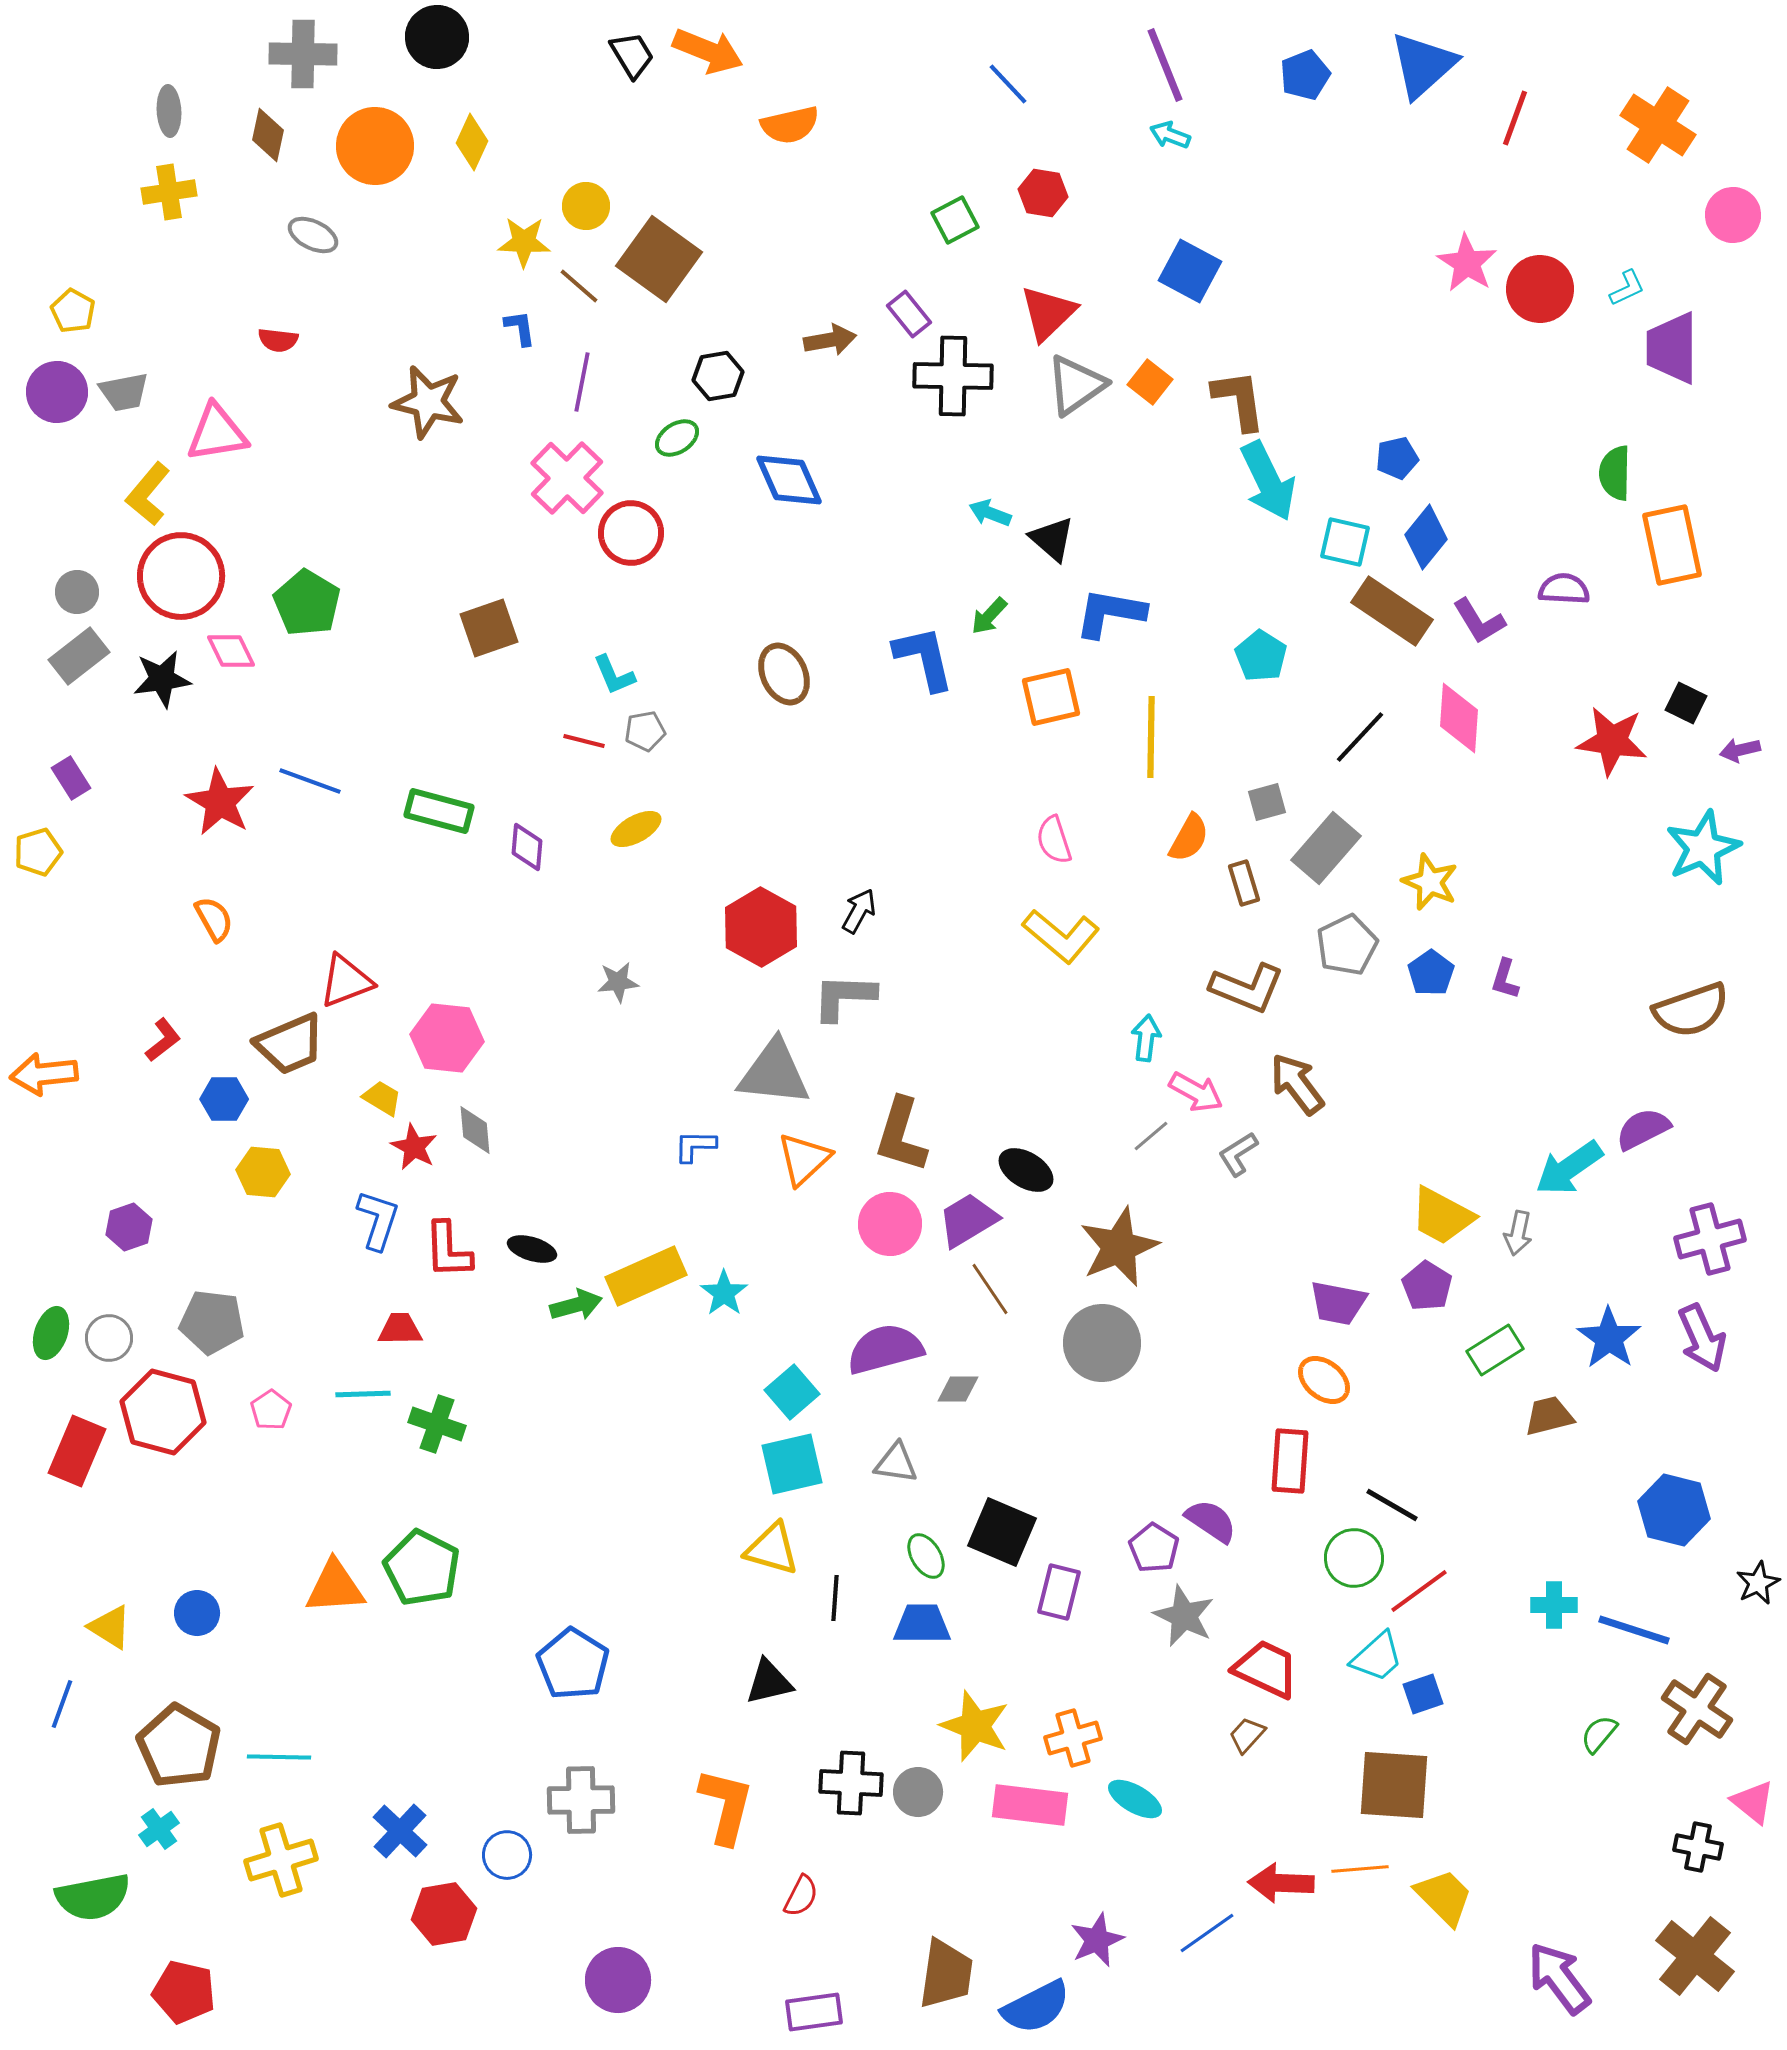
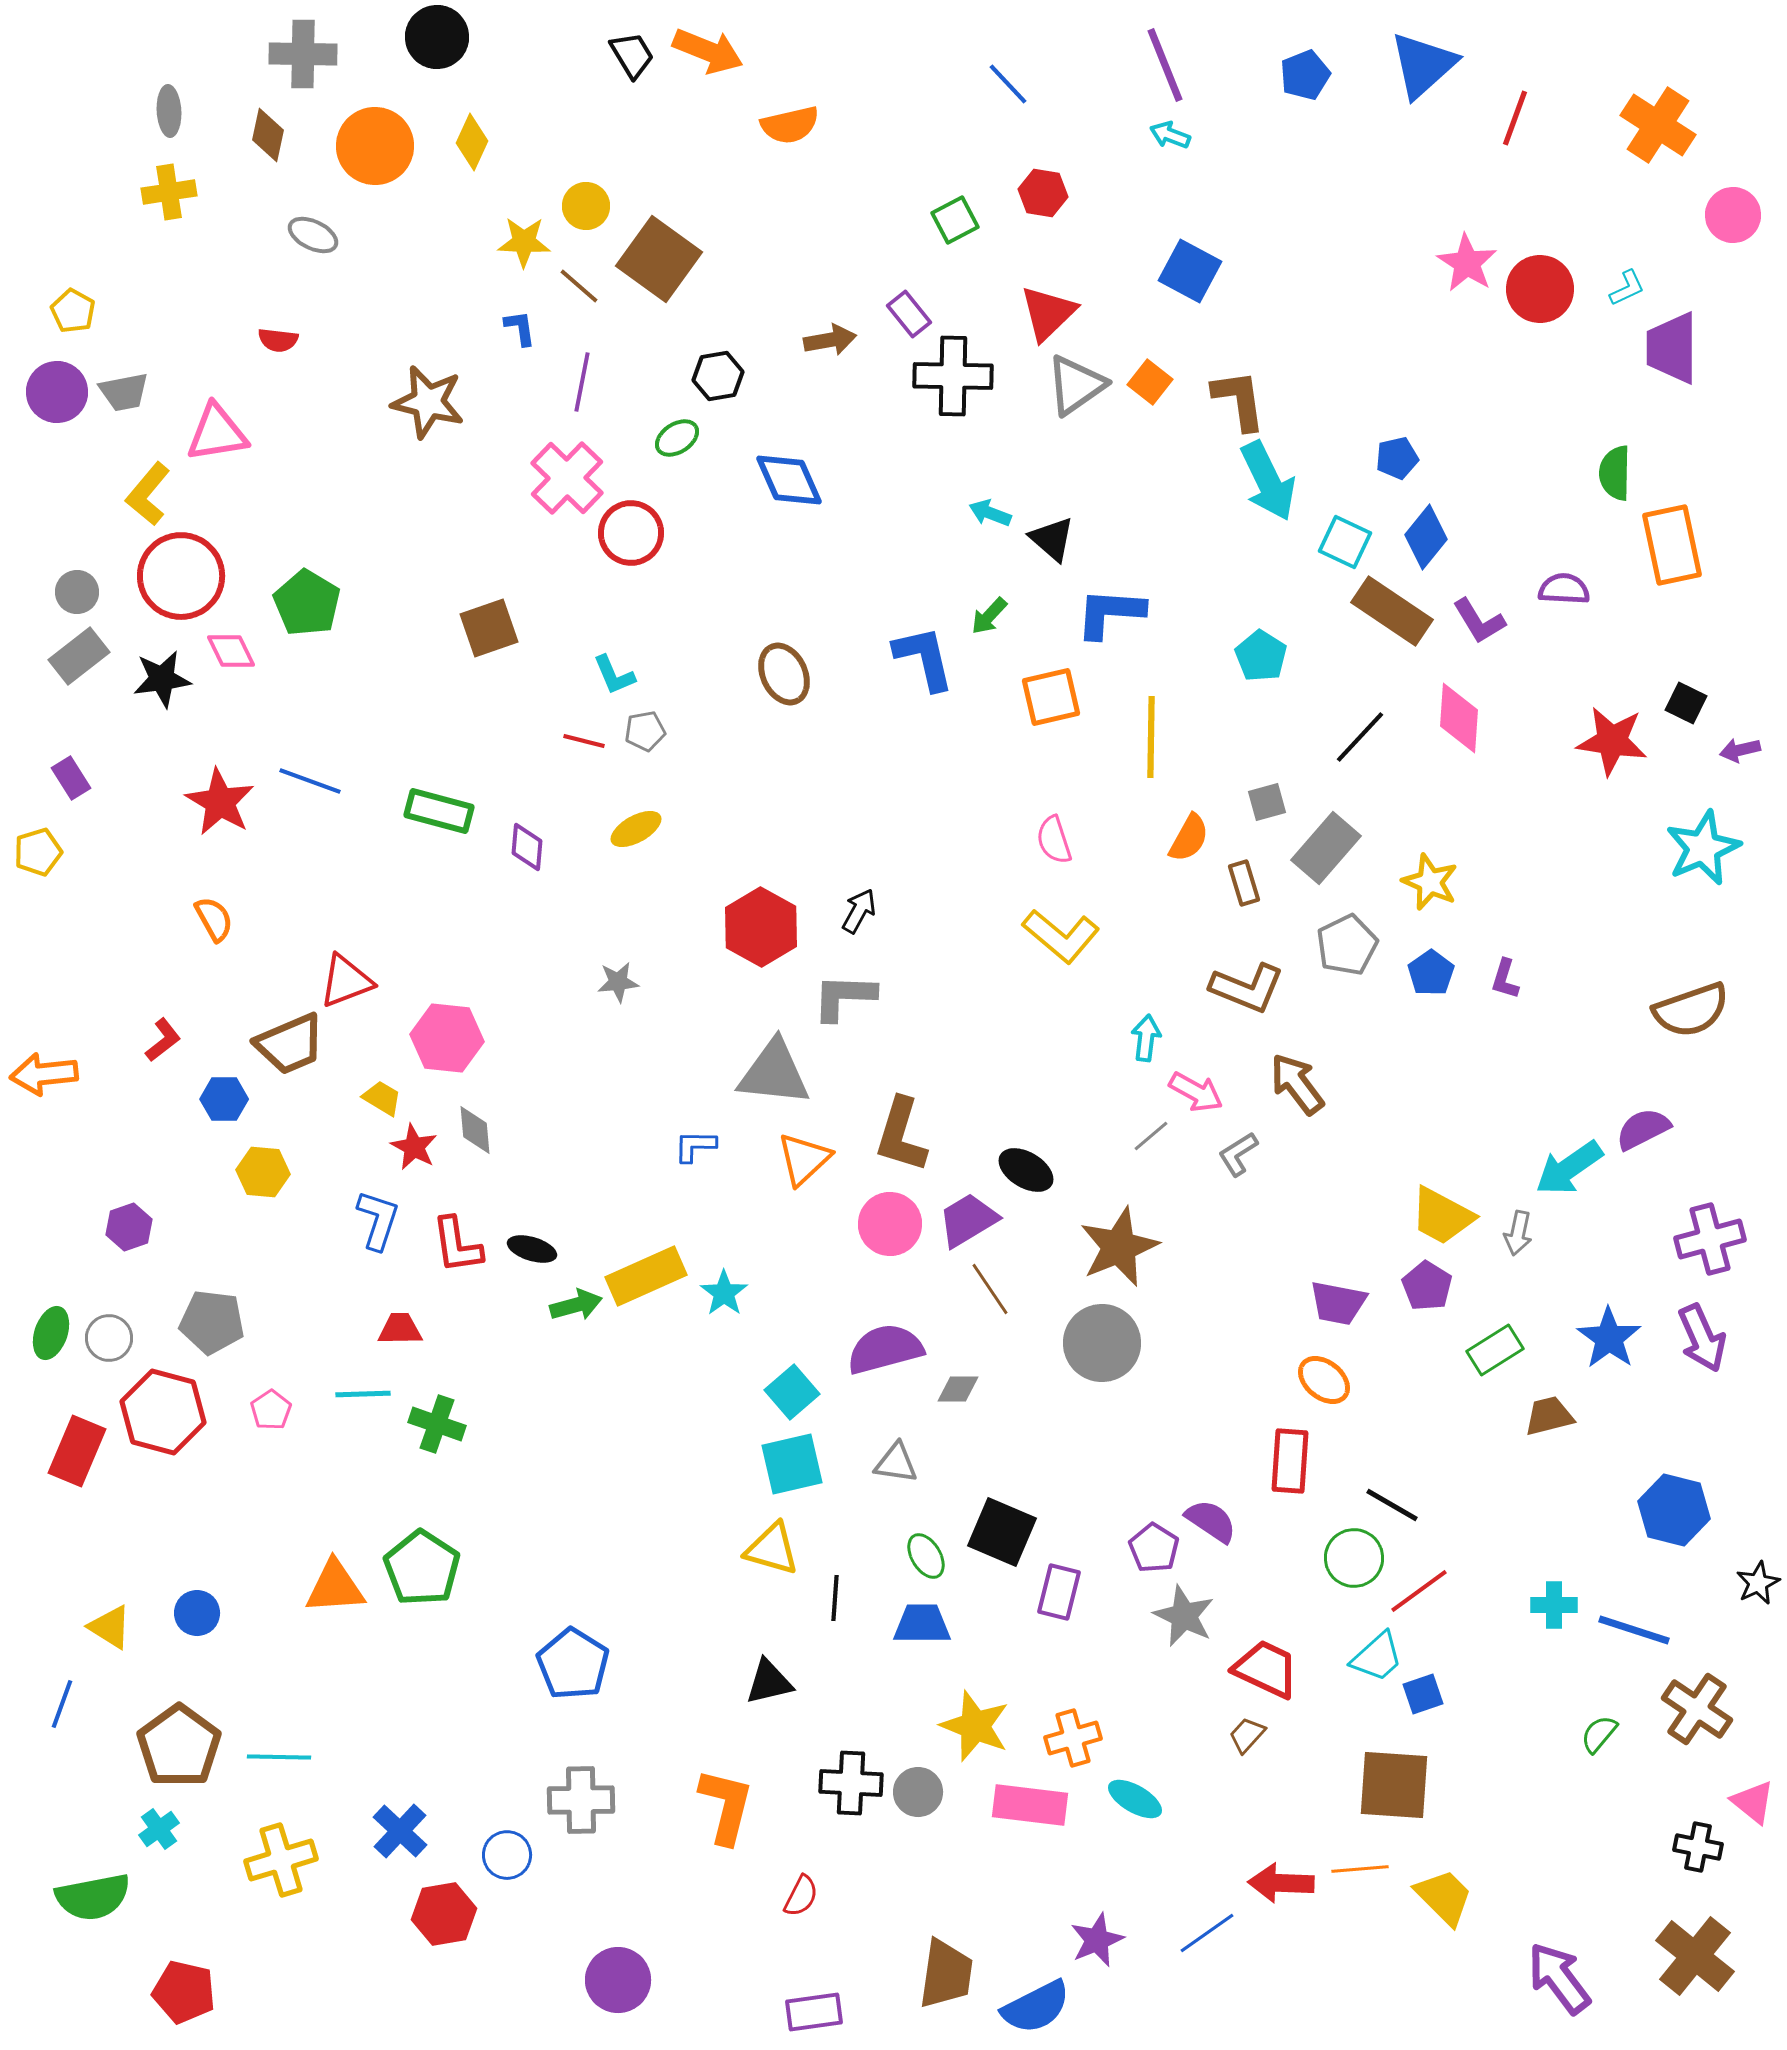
cyan square at (1345, 542): rotated 12 degrees clockwise
blue L-shape at (1110, 613): rotated 6 degrees counterclockwise
red L-shape at (448, 1250): moved 9 px right, 5 px up; rotated 6 degrees counterclockwise
green pentagon at (422, 1568): rotated 6 degrees clockwise
brown pentagon at (179, 1746): rotated 6 degrees clockwise
